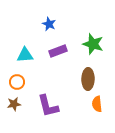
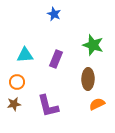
blue star: moved 5 px right, 10 px up
green star: moved 1 px down
purple rectangle: moved 2 px left, 8 px down; rotated 48 degrees counterclockwise
orange semicircle: rotated 70 degrees clockwise
